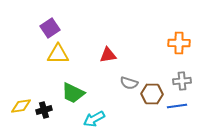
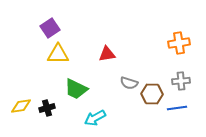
orange cross: rotated 10 degrees counterclockwise
red triangle: moved 1 px left, 1 px up
gray cross: moved 1 px left
green trapezoid: moved 3 px right, 4 px up
blue line: moved 2 px down
black cross: moved 3 px right, 2 px up
cyan arrow: moved 1 px right, 1 px up
